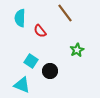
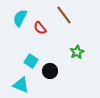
brown line: moved 1 px left, 2 px down
cyan semicircle: rotated 24 degrees clockwise
red semicircle: moved 3 px up
green star: moved 2 px down
cyan triangle: moved 1 px left
